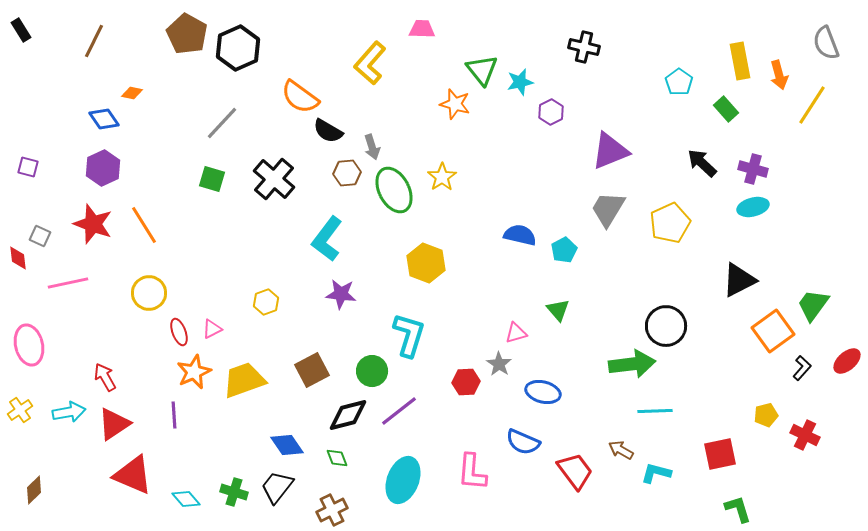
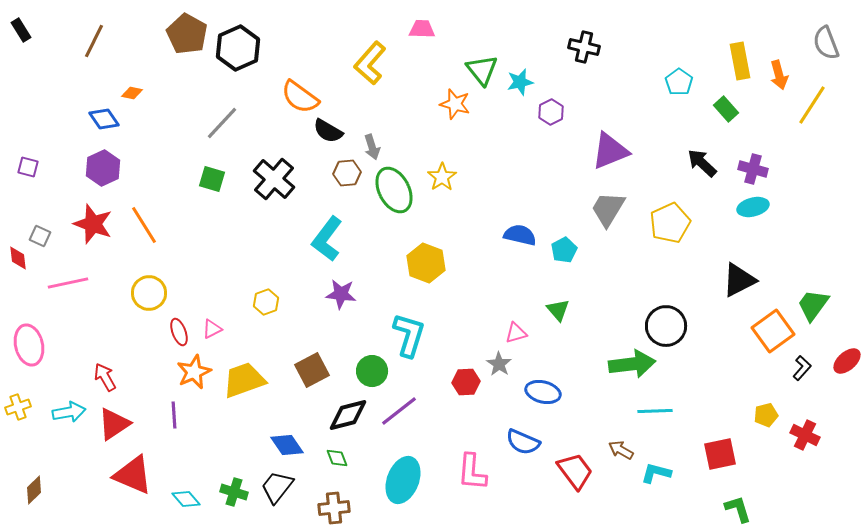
yellow cross at (20, 410): moved 2 px left, 3 px up; rotated 15 degrees clockwise
brown cross at (332, 510): moved 2 px right, 2 px up; rotated 20 degrees clockwise
